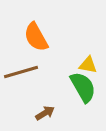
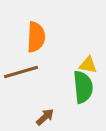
orange semicircle: rotated 148 degrees counterclockwise
green semicircle: rotated 24 degrees clockwise
brown arrow: moved 4 px down; rotated 12 degrees counterclockwise
